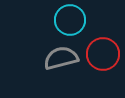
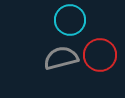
red circle: moved 3 px left, 1 px down
